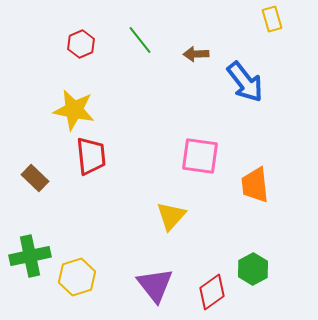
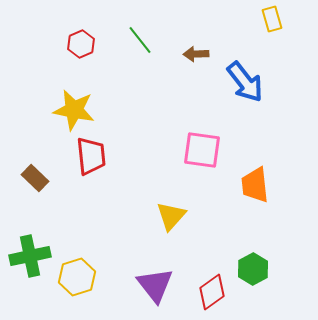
pink square: moved 2 px right, 6 px up
